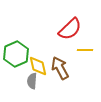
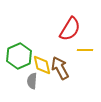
red semicircle: rotated 15 degrees counterclockwise
green hexagon: moved 3 px right, 2 px down
yellow diamond: moved 4 px right, 1 px up
